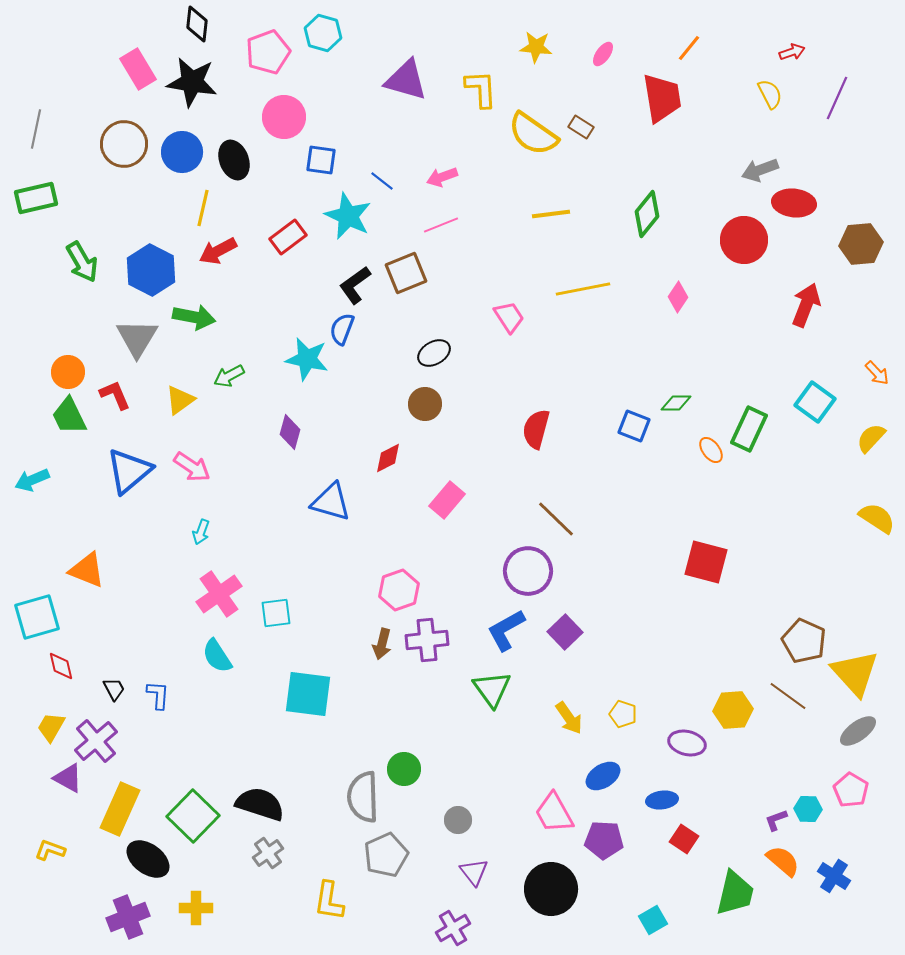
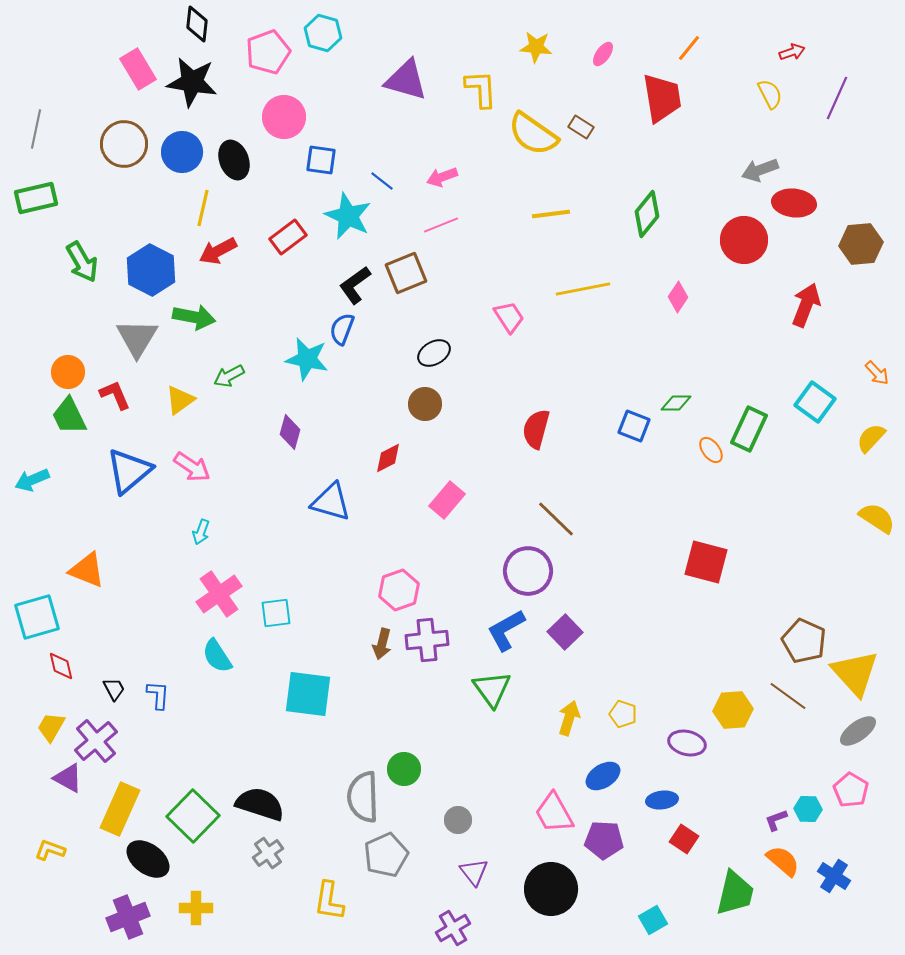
yellow arrow at (569, 718): rotated 128 degrees counterclockwise
